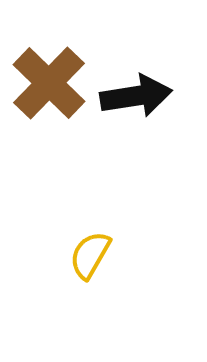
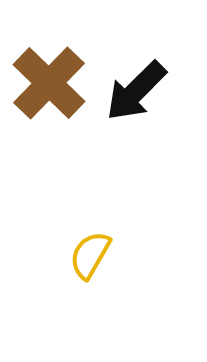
black arrow: moved 5 px up; rotated 144 degrees clockwise
